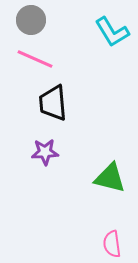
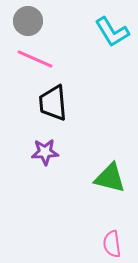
gray circle: moved 3 px left, 1 px down
